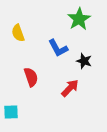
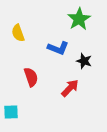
blue L-shape: rotated 40 degrees counterclockwise
